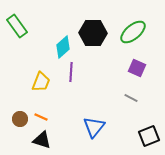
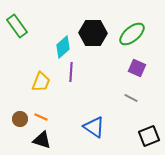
green ellipse: moved 1 px left, 2 px down
blue triangle: rotated 35 degrees counterclockwise
